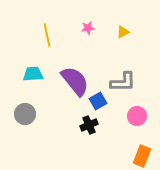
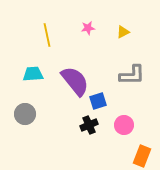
gray L-shape: moved 9 px right, 7 px up
blue square: rotated 12 degrees clockwise
pink circle: moved 13 px left, 9 px down
